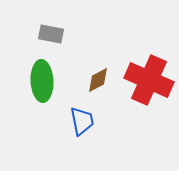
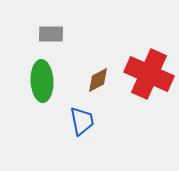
gray rectangle: rotated 10 degrees counterclockwise
red cross: moved 6 px up
